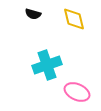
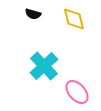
cyan cross: moved 3 px left, 1 px down; rotated 24 degrees counterclockwise
pink ellipse: rotated 25 degrees clockwise
